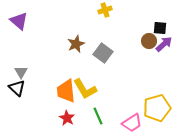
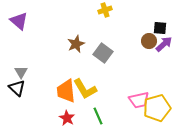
pink trapezoid: moved 7 px right, 23 px up; rotated 20 degrees clockwise
